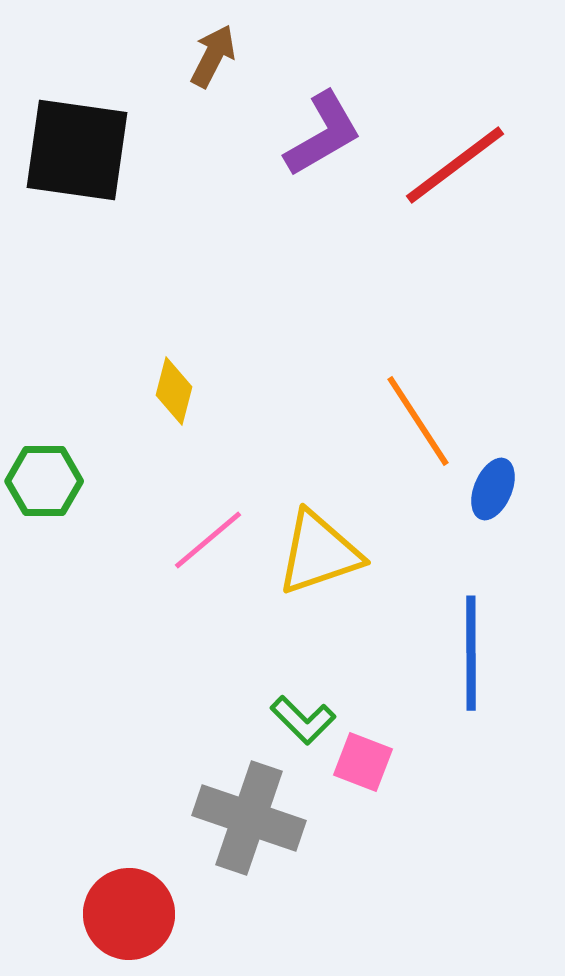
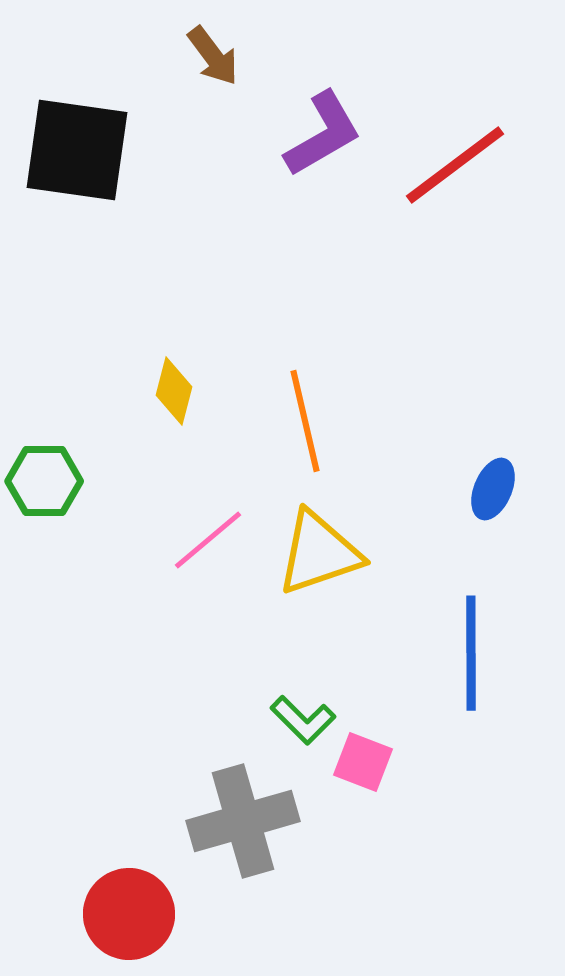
brown arrow: rotated 116 degrees clockwise
orange line: moved 113 px left; rotated 20 degrees clockwise
gray cross: moved 6 px left, 3 px down; rotated 35 degrees counterclockwise
